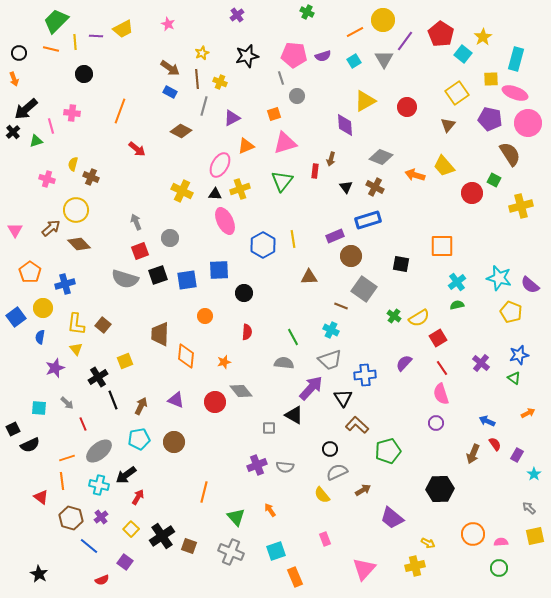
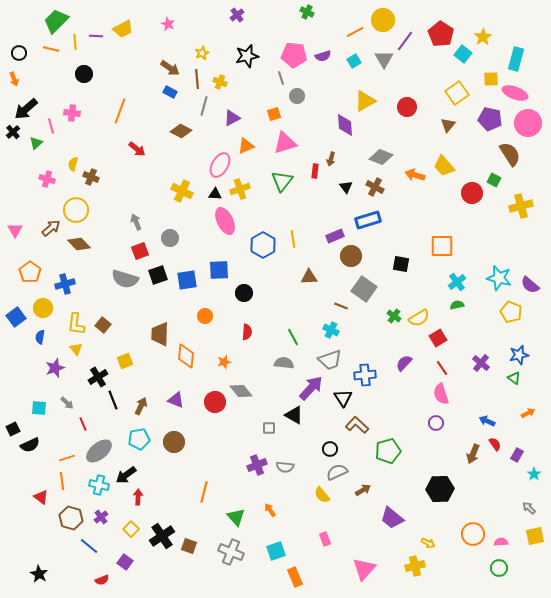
green triangle at (36, 141): moved 2 px down; rotated 24 degrees counterclockwise
red arrow at (138, 497): rotated 28 degrees counterclockwise
